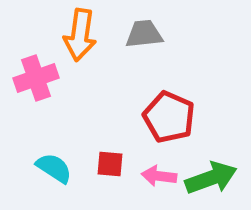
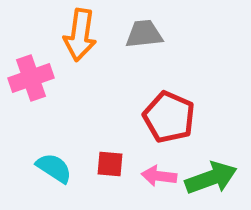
pink cross: moved 5 px left
